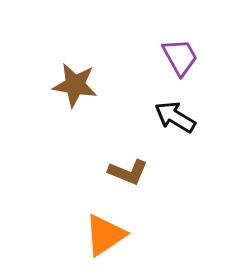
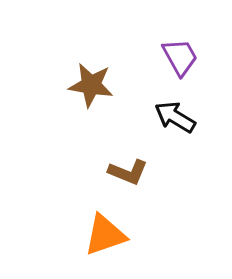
brown star: moved 16 px right
orange triangle: rotated 15 degrees clockwise
